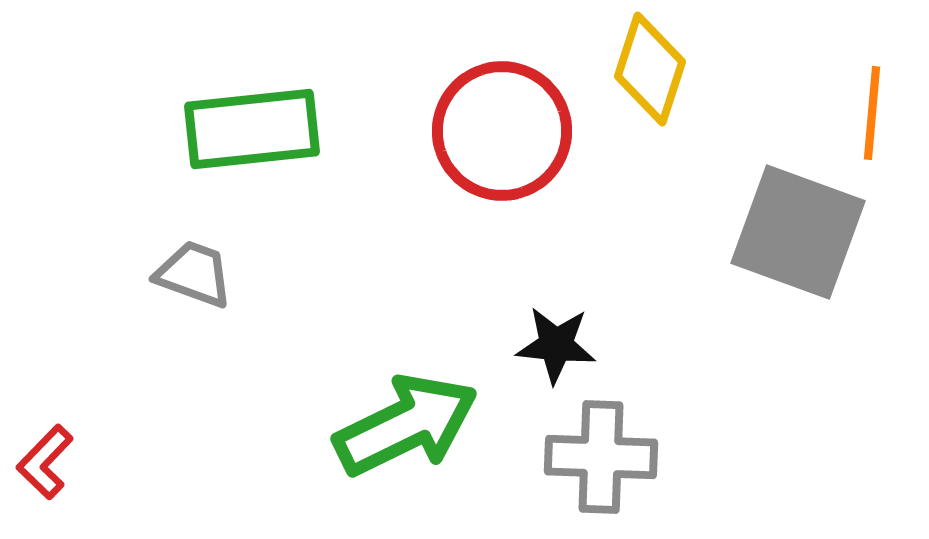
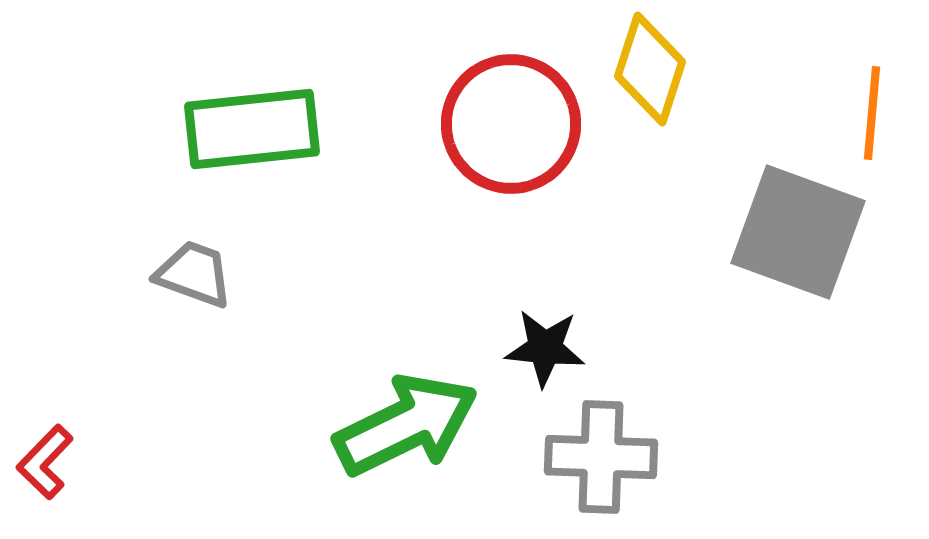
red circle: moved 9 px right, 7 px up
black star: moved 11 px left, 3 px down
